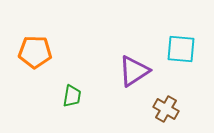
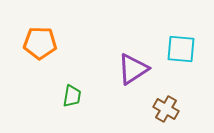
orange pentagon: moved 5 px right, 9 px up
purple triangle: moved 1 px left, 2 px up
